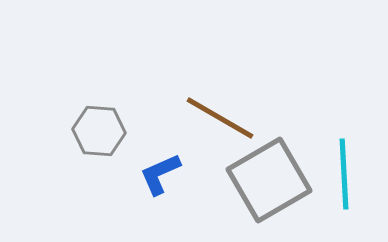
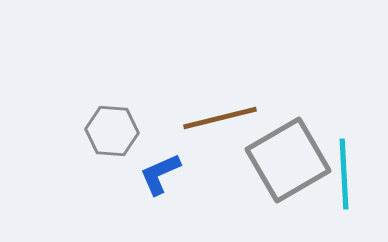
brown line: rotated 44 degrees counterclockwise
gray hexagon: moved 13 px right
gray square: moved 19 px right, 20 px up
